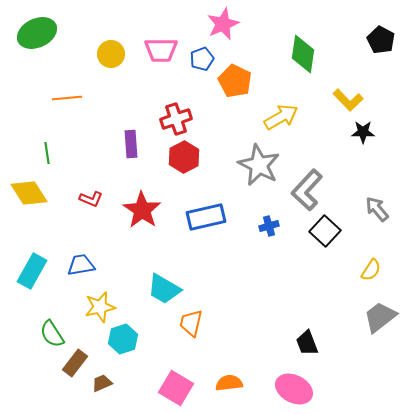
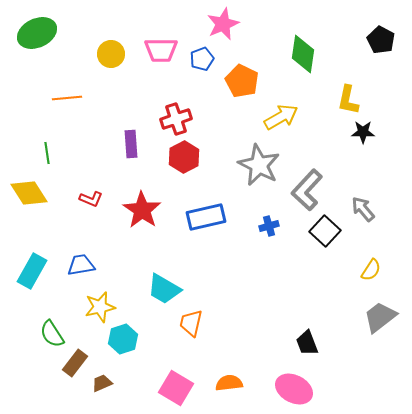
orange pentagon: moved 7 px right
yellow L-shape: rotated 56 degrees clockwise
gray arrow: moved 14 px left
